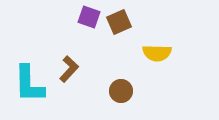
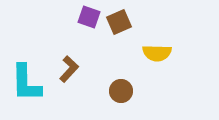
cyan L-shape: moved 3 px left, 1 px up
